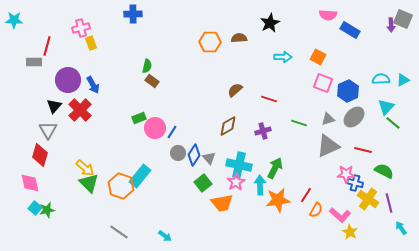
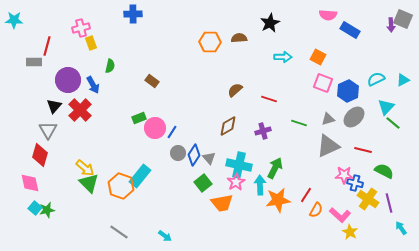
green semicircle at (147, 66): moved 37 px left
cyan semicircle at (381, 79): moved 5 px left; rotated 24 degrees counterclockwise
pink star at (346, 174): moved 2 px left, 1 px down
